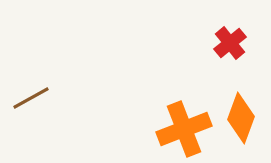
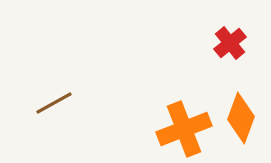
brown line: moved 23 px right, 5 px down
